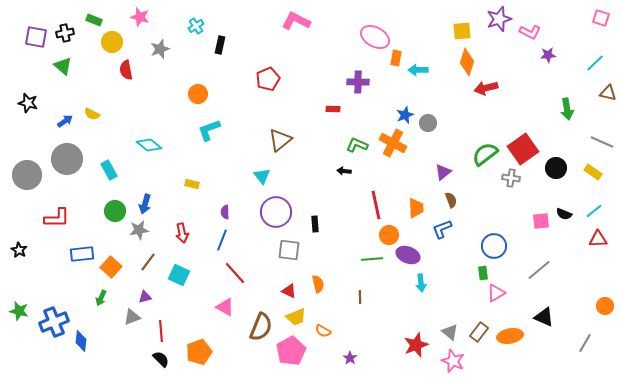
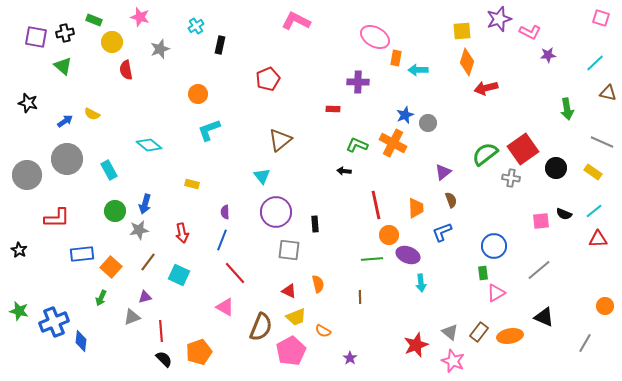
blue L-shape at (442, 229): moved 3 px down
black semicircle at (161, 359): moved 3 px right
